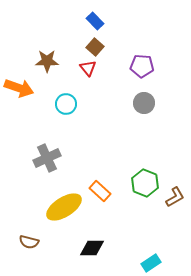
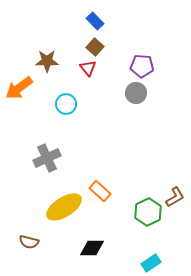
orange arrow: rotated 124 degrees clockwise
gray circle: moved 8 px left, 10 px up
green hexagon: moved 3 px right, 29 px down; rotated 12 degrees clockwise
